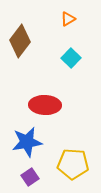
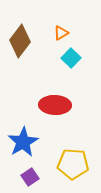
orange triangle: moved 7 px left, 14 px down
red ellipse: moved 10 px right
blue star: moved 4 px left; rotated 20 degrees counterclockwise
